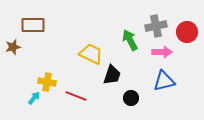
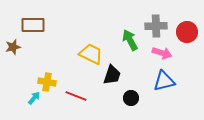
gray cross: rotated 10 degrees clockwise
pink arrow: moved 1 px down; rotated 18 degrees clockwise
